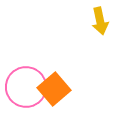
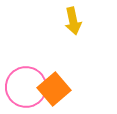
yellow arrow: moved 27 px left
